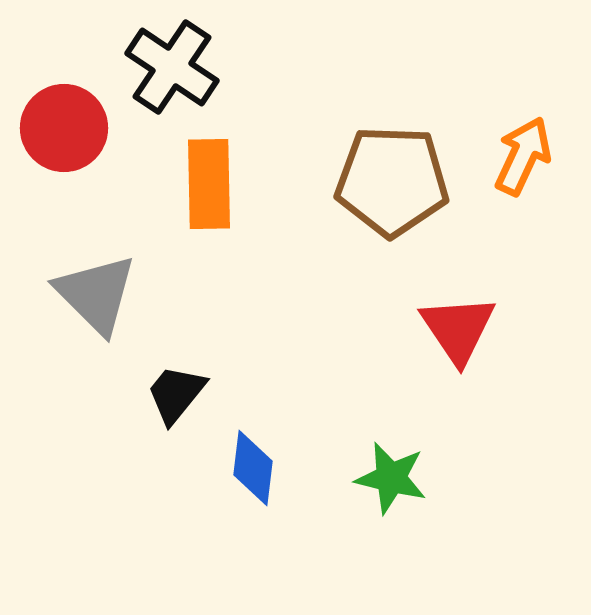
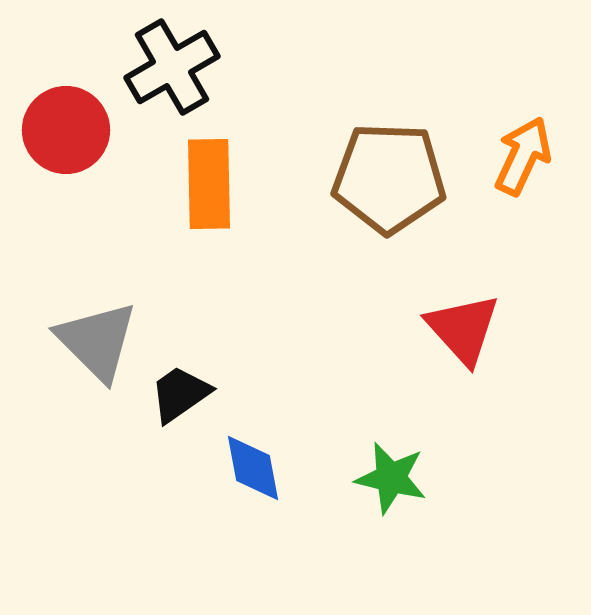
black cross: rotated 26 degrees clockwise
red circle: moved 2 px right, 2 px down
brown pentagon: moved 3 px left, 3 px up
gray triangle: moved 1 px right, 47 px down
red triangle: moved 5 px right; rotated 8 degrees counterclockwise
black trapezoid: moved 4 px right; rotated 16 degrees clockwise
blue diamond: rotated 18 degrees counterclockwise
